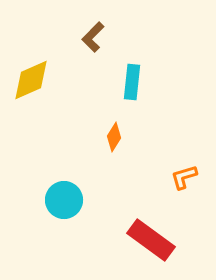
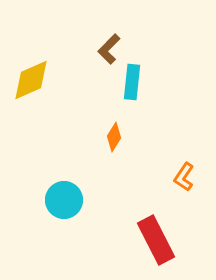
brown L-shape: moved 16 px right, 12 px down
orange L-shape: rotated 40 degrees counterclockwise
red rectangle: moved 5 px right; rotated 27 degrees clockwise
